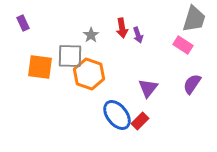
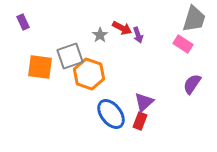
purple rectangle: moved 1 px up
red arrow: rotated 54 degrees counterclockwise
gray star: moved 9 px right
pink rectangle: moved 1 px up
gray square: rotated 20 degrees counterclockwise
purple triangle: moved 4 px left, 14 px down; rotated 10 degrees clockwise
blue ellipse: moved 6 px left, 1 px up
red rectangle: rotated 24 degrees counterclockwise
